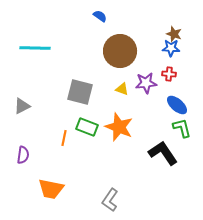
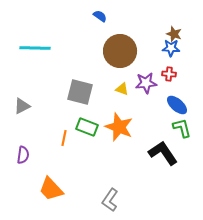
orange trapezoid: rotated 36 degrees clockwise
